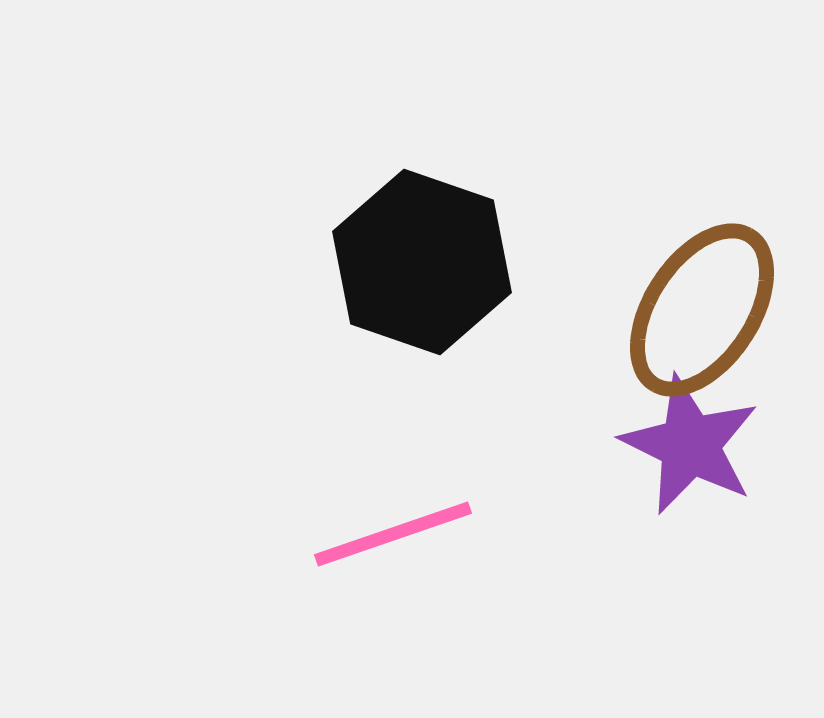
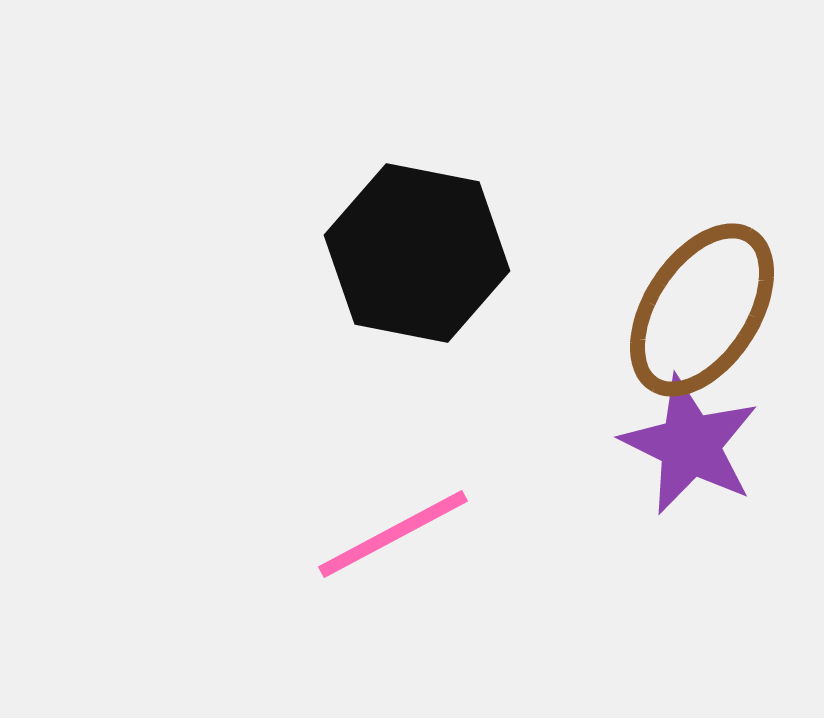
black hexagon: moved 5 px left, 9 px up; rotated 8 degrees counterclockwise
pink line: rotated 9 degrees counterclockwise
